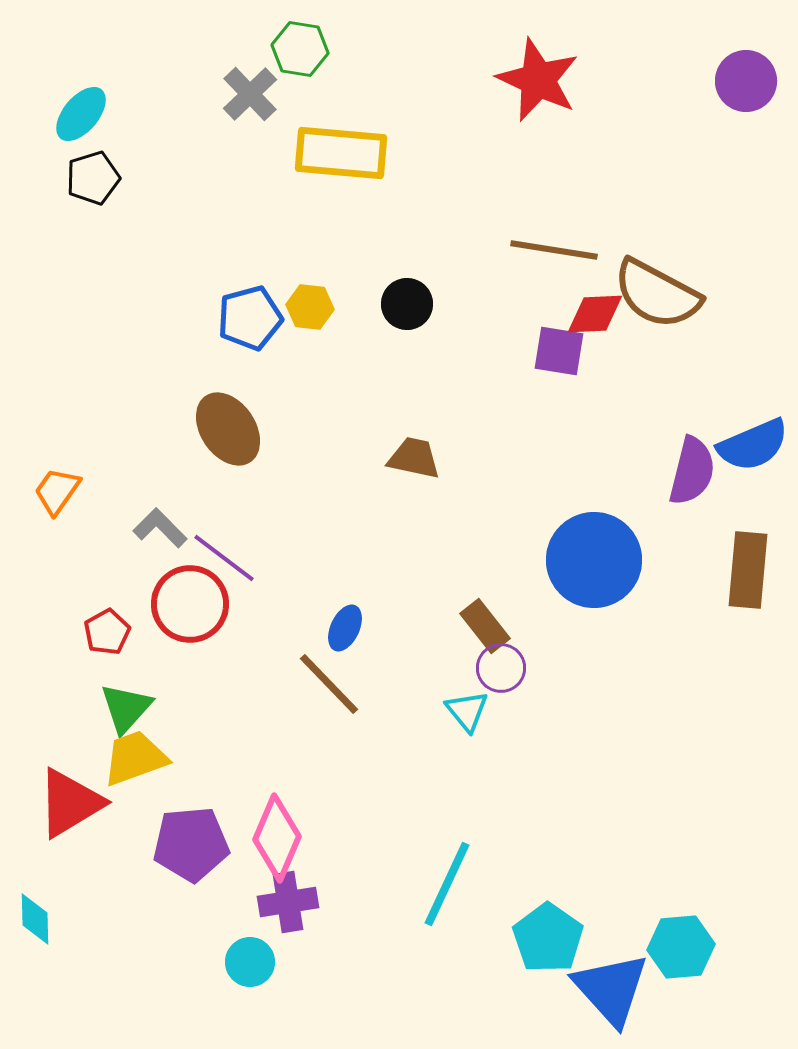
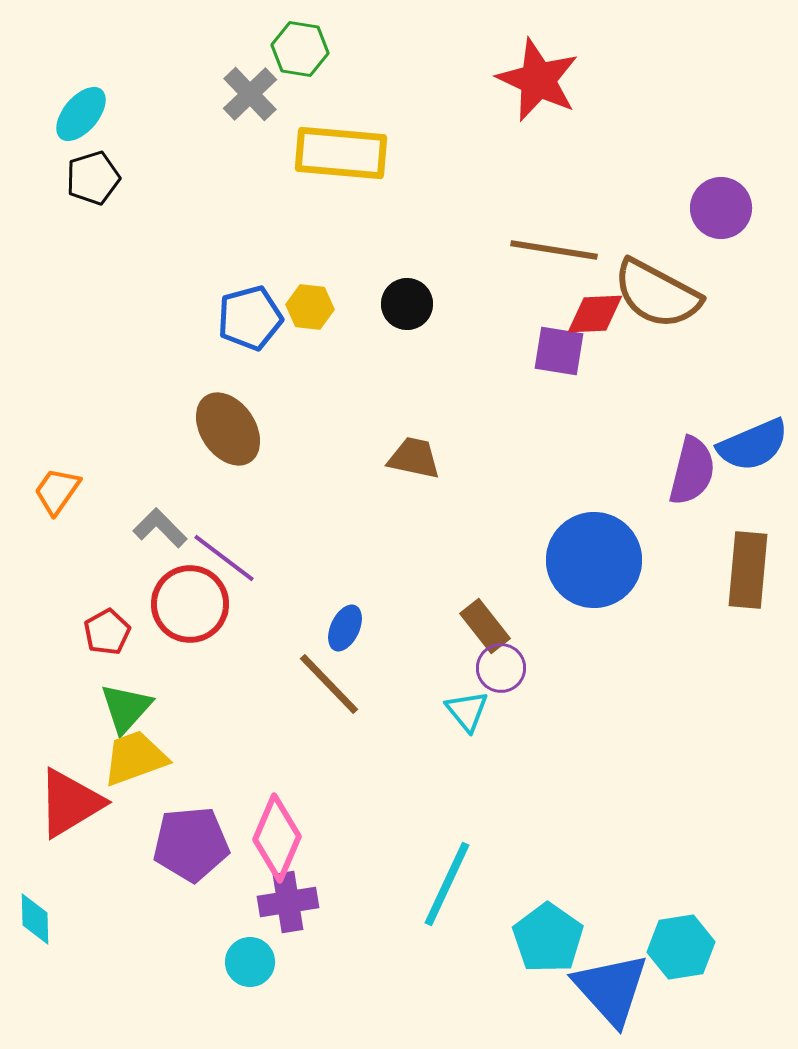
purple circle at (746, 81): moved 25 px left, 127 px down
cyan hexagon at (681, 947): rotated 4 degrees counterclockwise
